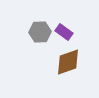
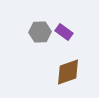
brown diamond: moved 10 px down
